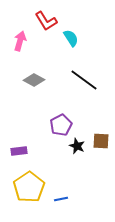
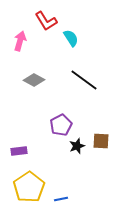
black star: rotated 28 degrees clockwise
